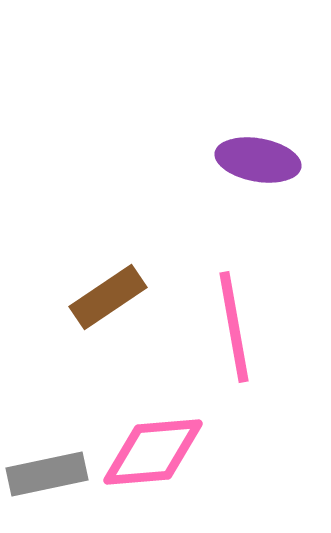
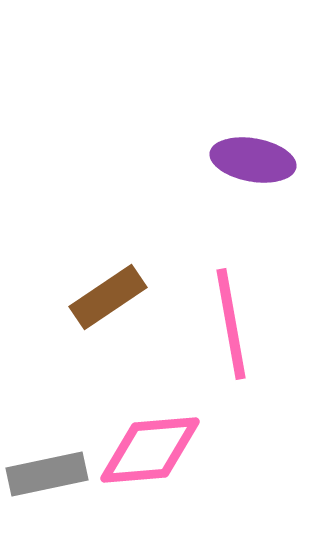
purple ellipse: moved 5 px left
pink line: moved 3 px left, 3 px up
pink diamond: moved 3 px left, 2 px up
